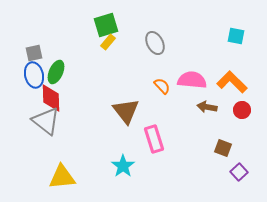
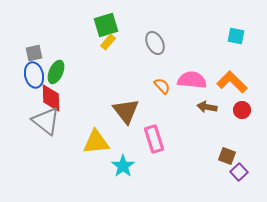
brown square: moved 4 px right, 8 px down
yellow triangle: moved 34 px right, 35 px up
